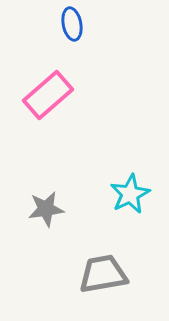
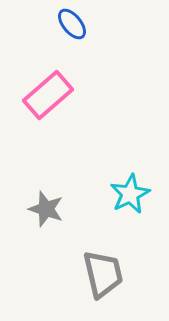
blue ellipse: rotated 28 degrees counterclockwise
gray star: rotated 27 degrees clockwise
gray trapezoid: rotated 87 degrees clockwise
